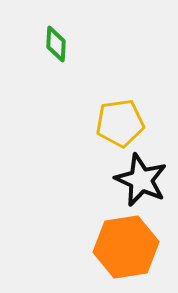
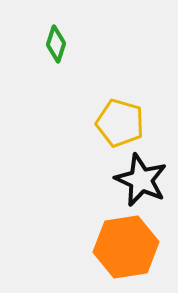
green diamond: rotated 15 degrees clockwise
yellow pentagon: rotated 24 degrees clockwise
